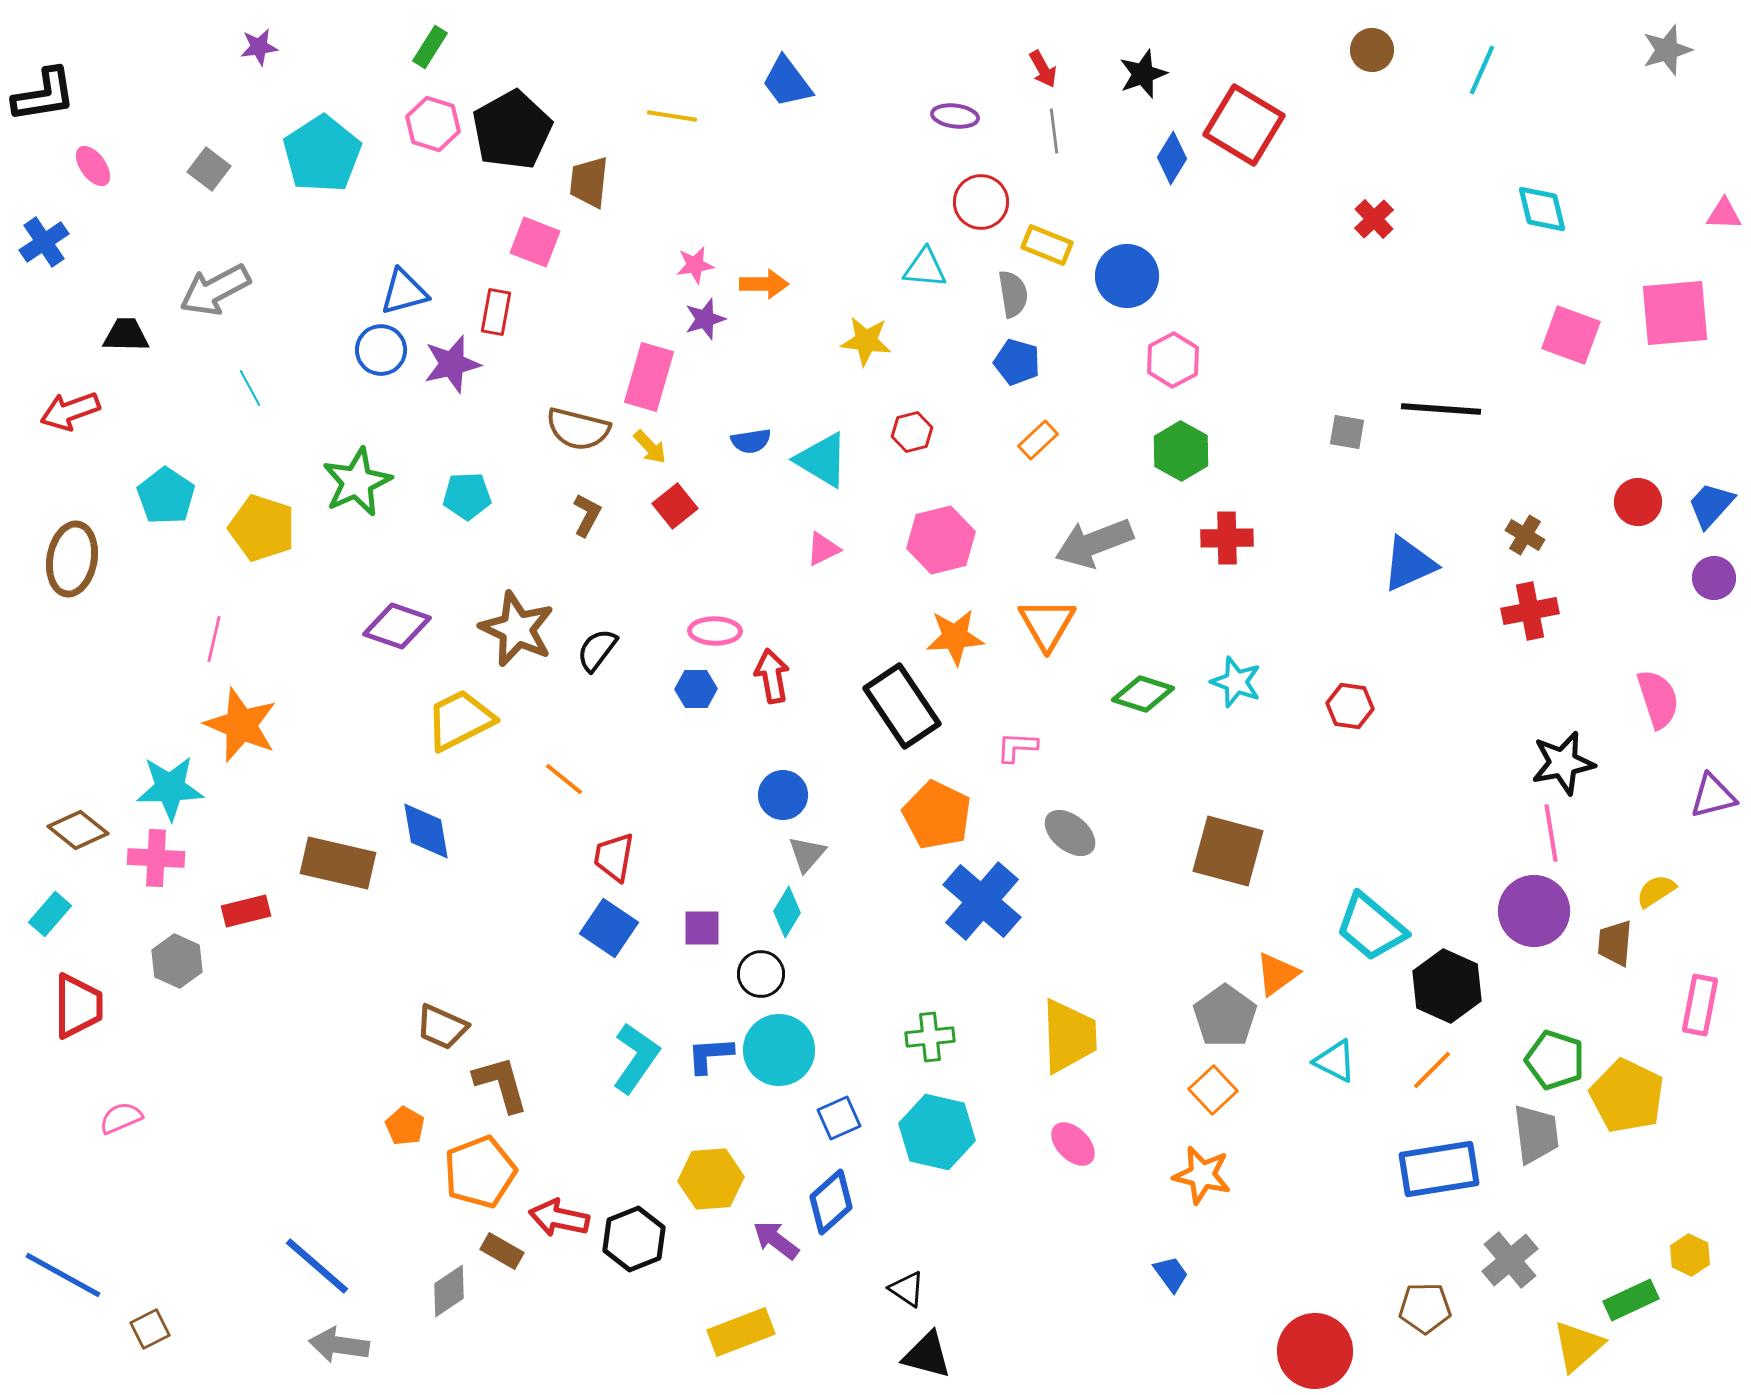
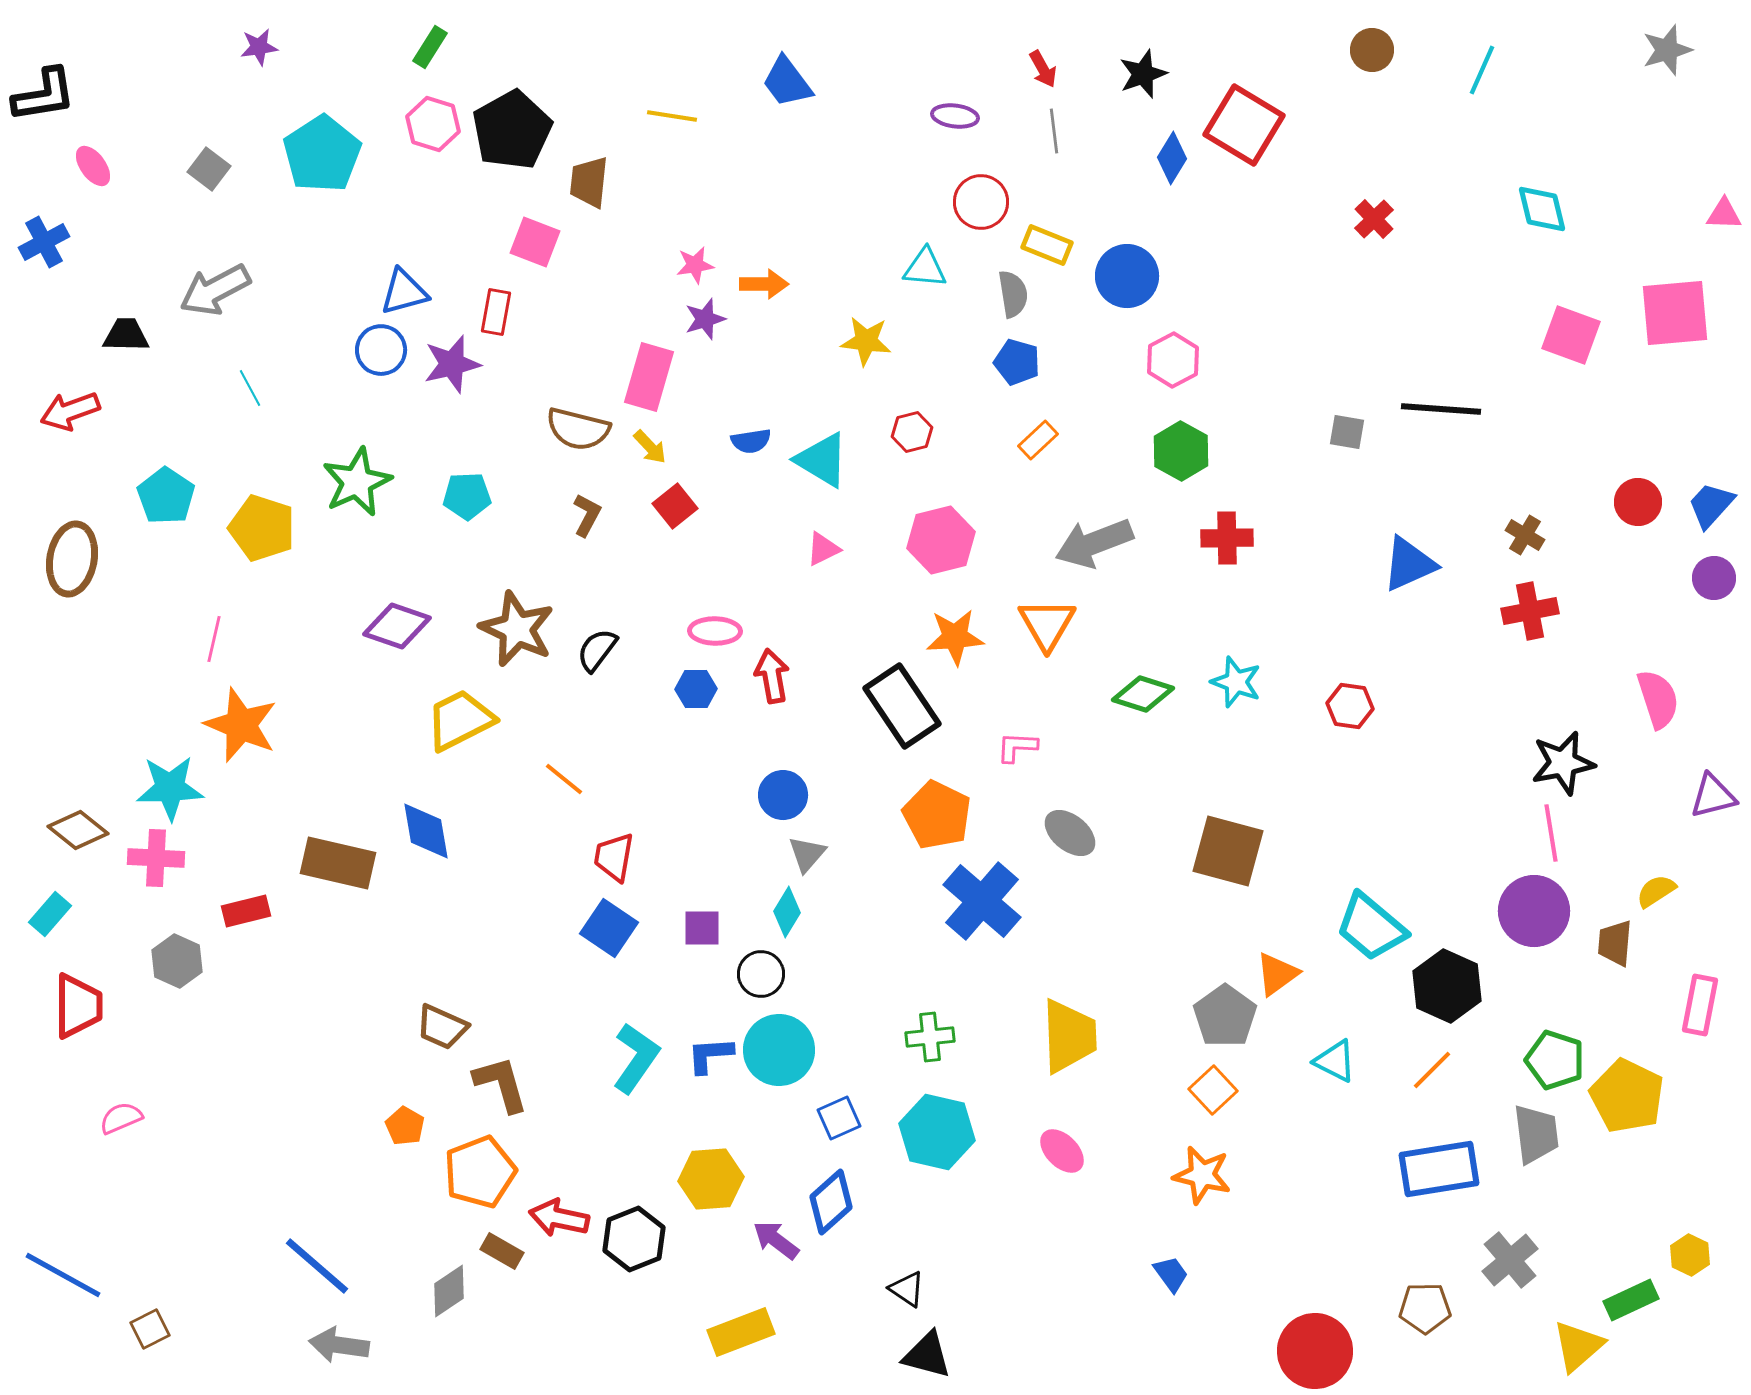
blue cross at (44, 242): rotated 6 degrees clockwise
pink ellipse at (1073, 1144): moved 11 px left, 7 px down
